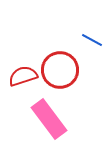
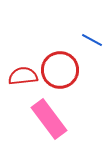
red semicircle: rotated 12 degrees clockwise
